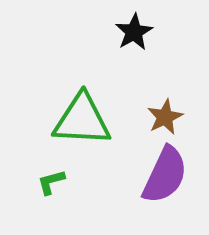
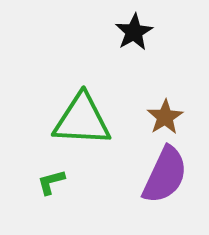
brown star: rotated 6 degrees counterclockwise
